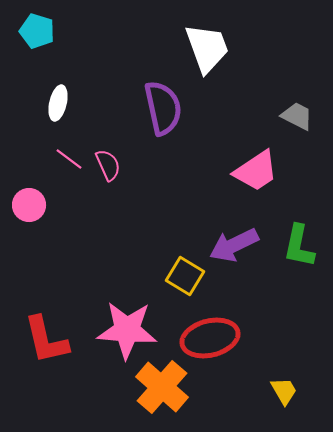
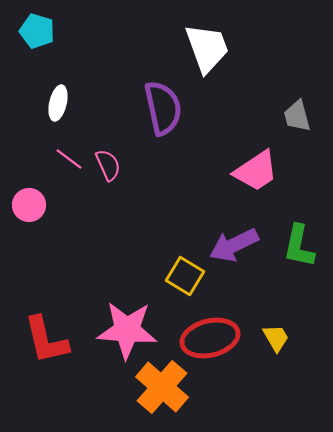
gray trapezoid: rotated 132 degrees counterclockwise
yellow trapezoid: moved 8 px left, 53 px up
